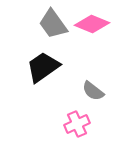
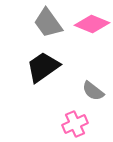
gray trapezoid: moved 5 px left, 1 px up
pink cross: moved 2 px left
